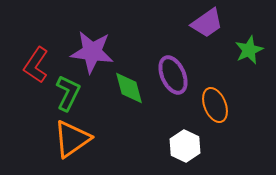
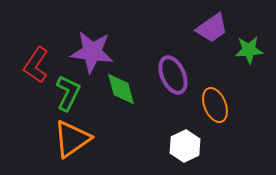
purple trapezoid: moved 5 px right, 5 px down
green star: rotated 20 degrees clockwise
green diamond: moved 8 px left, 1 px down
white hexagon: rotated 8 degrees clockwise
